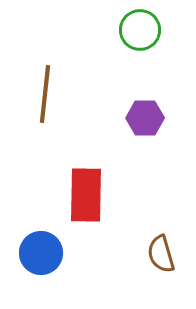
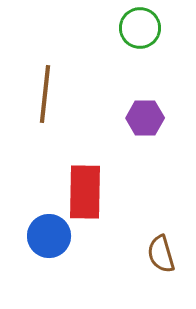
green circle: moved 2 px up
red rectangle: moved 1 px left, 3 px up
blue circle: moved 8 px right, 17 px up
